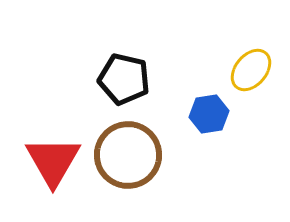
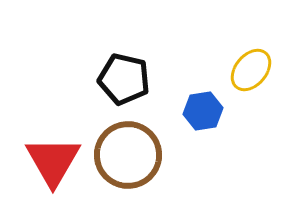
blue hexagon: moved 6 px left, 3 px up
